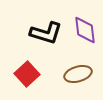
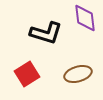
purple diamond: moved 12 px up
red square: rotated 10 degrees clockwise
